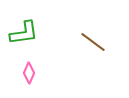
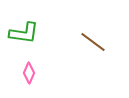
green L-shape: rotated 16 degrees clockwise
